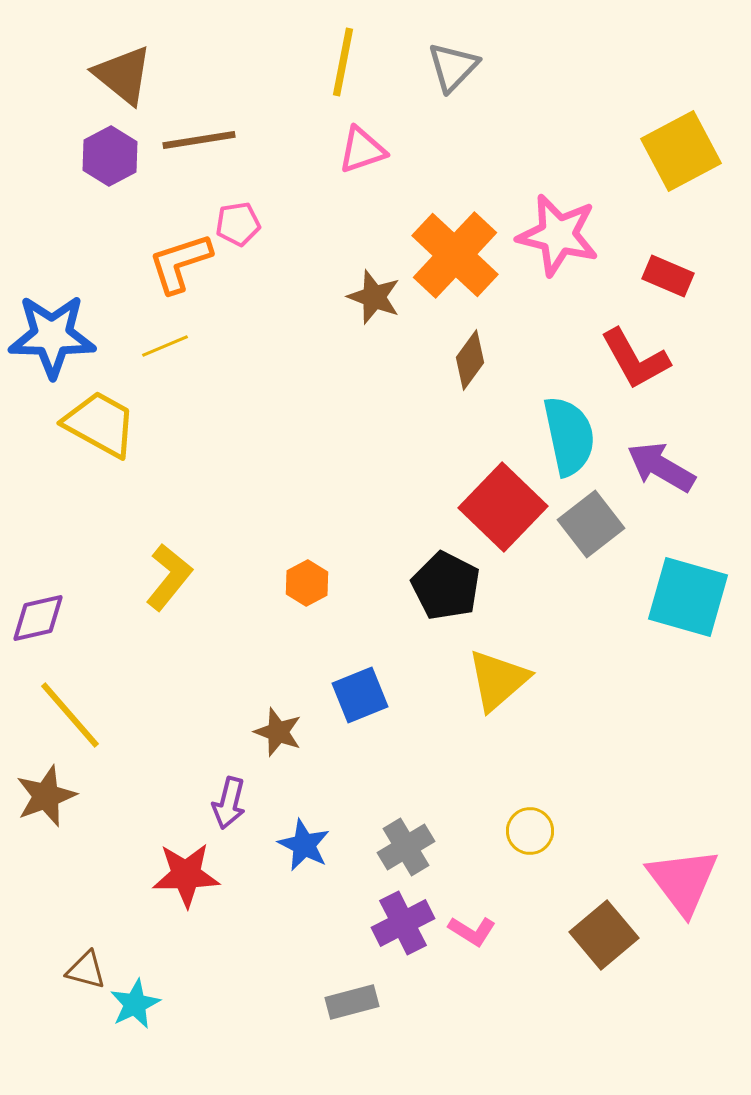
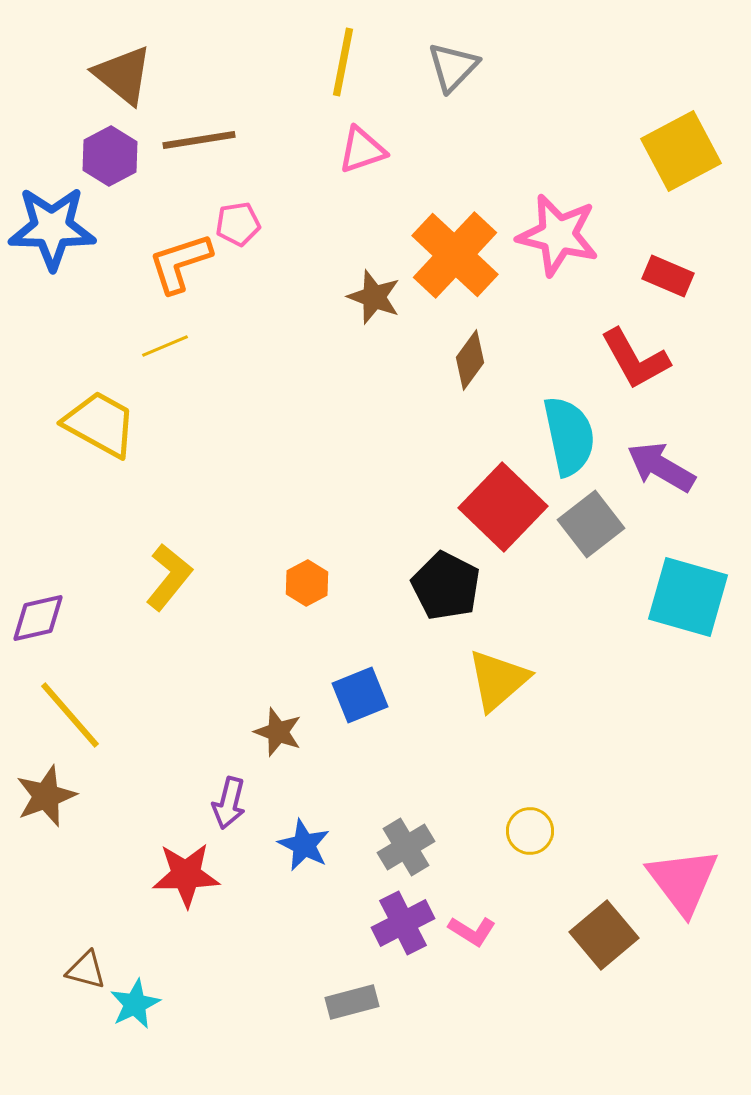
blue star at (52, 336): moved 108 px up
